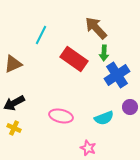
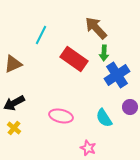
cyan semicircle: rotated 78 degrees clockwise
yellow cross: rotated 16 degrees clockwise
